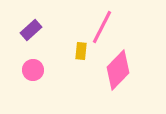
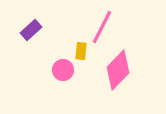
pink circle: moved 30 px right
